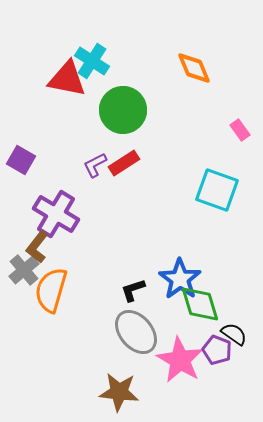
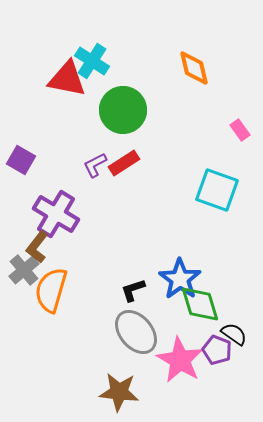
orange diamond: rotated 9 degrees clockwise
